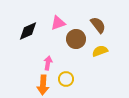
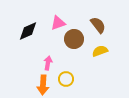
brown circle: moved 2 px left
